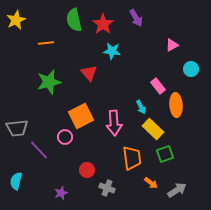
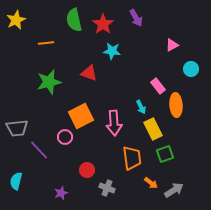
red triangle: rotated 30 degrees counterclockwise
yellow rectangle: rotated 20 degrees clockwise
gray arrow: moved 3 px left
